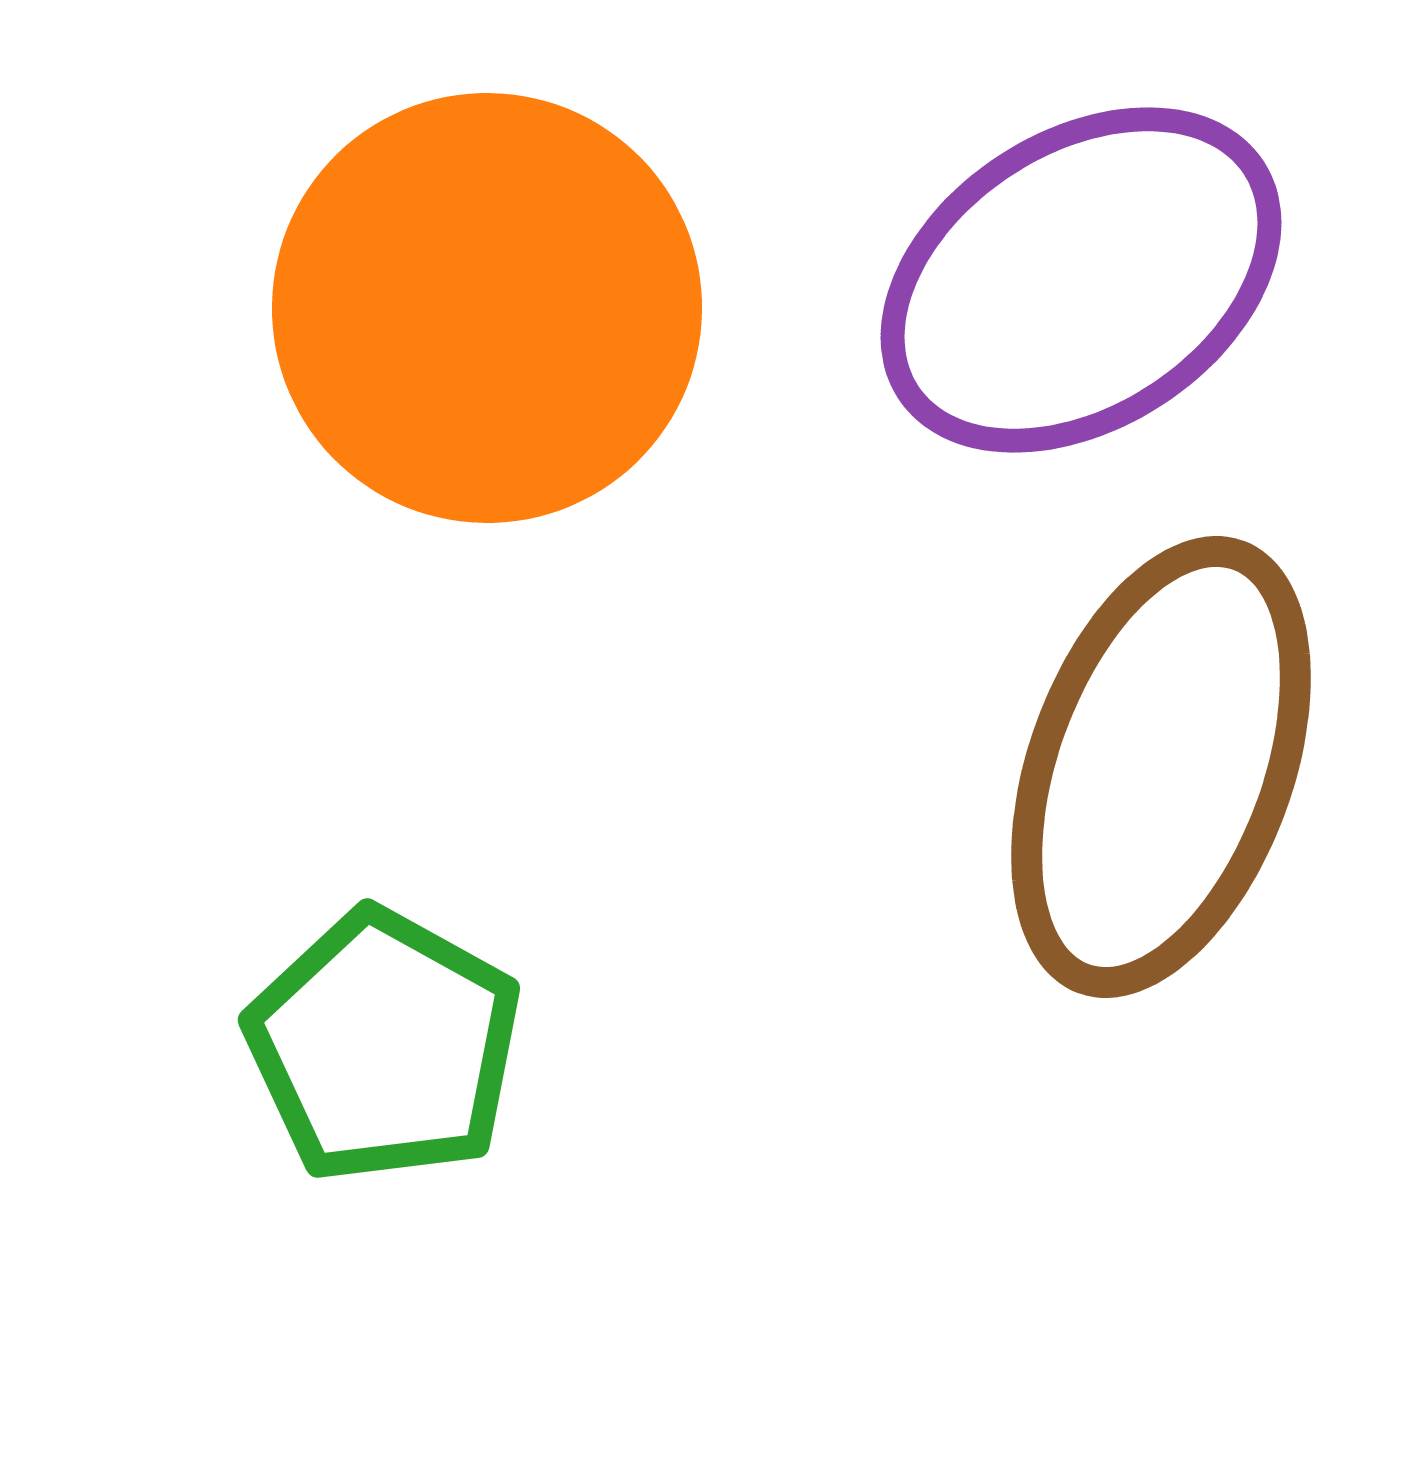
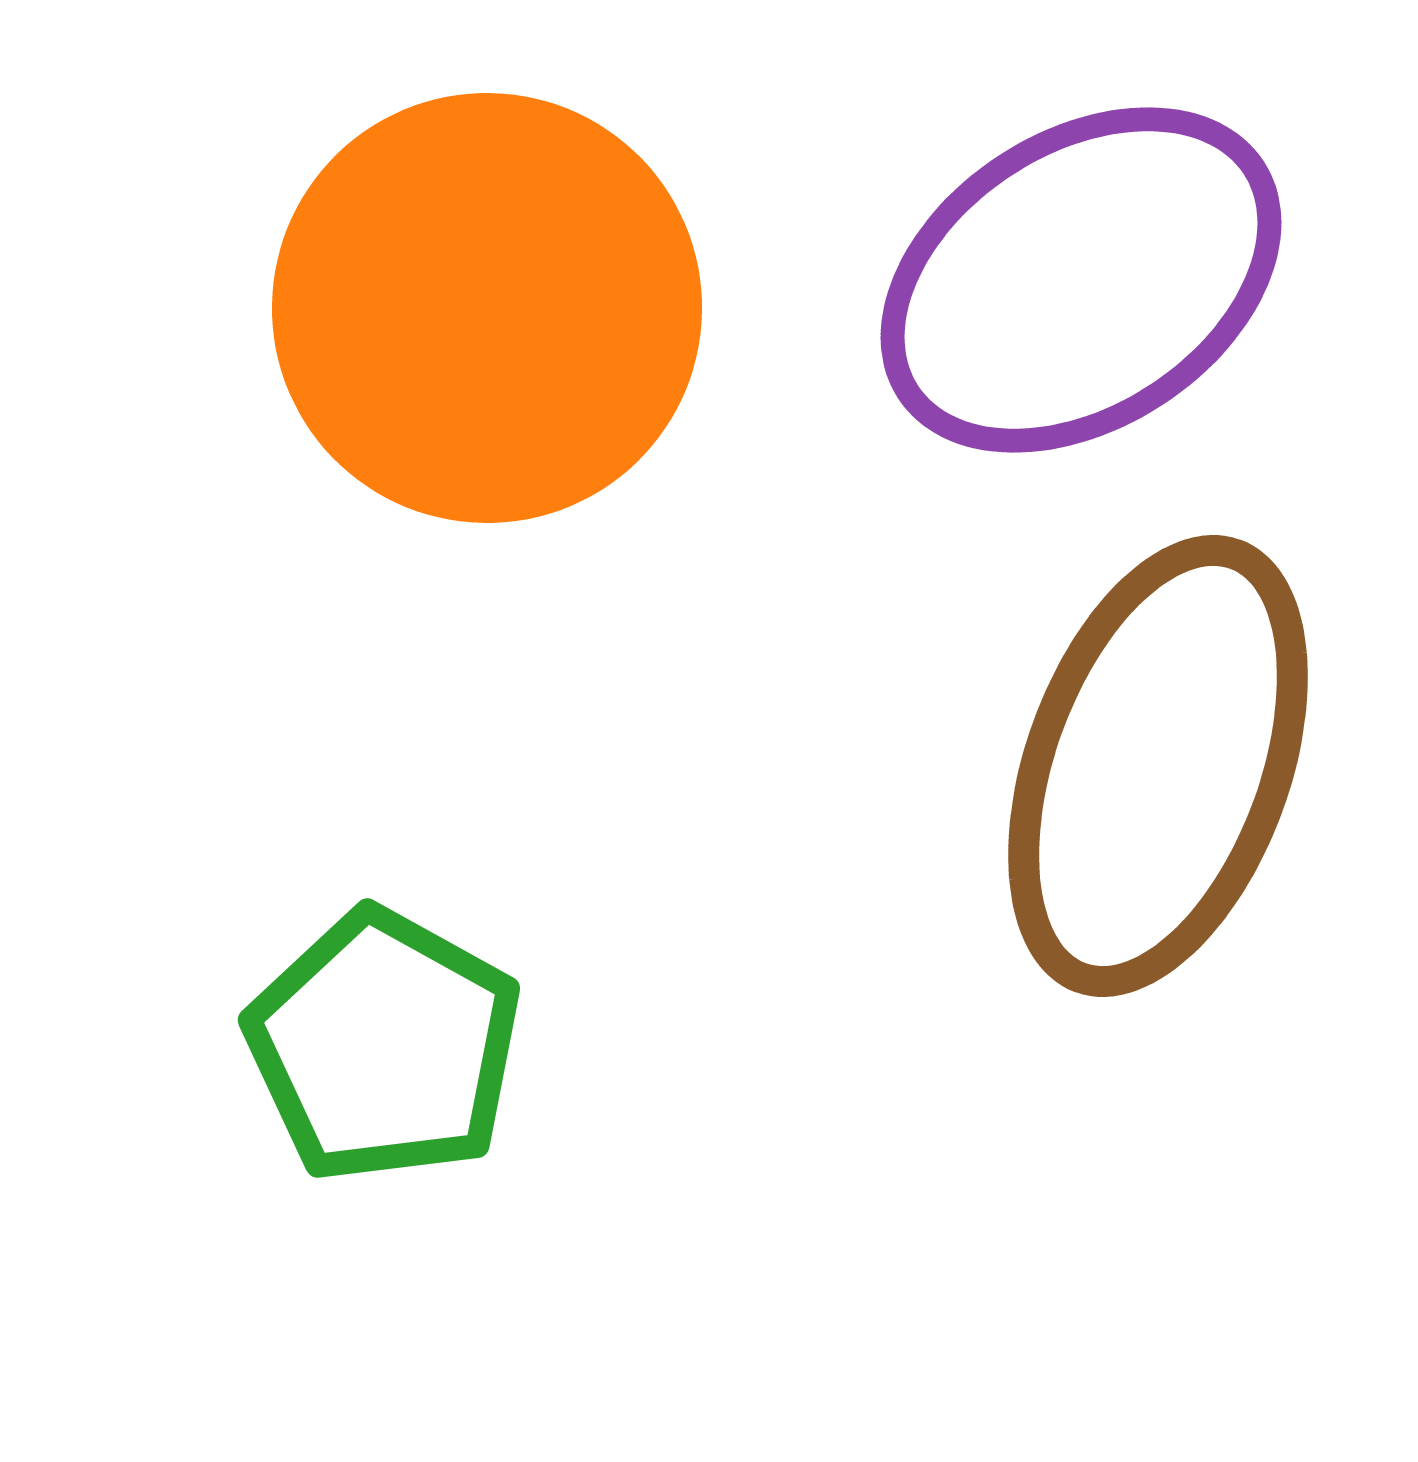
brown ellipse: moved 3 px left, 1 px up
